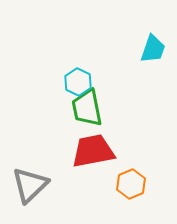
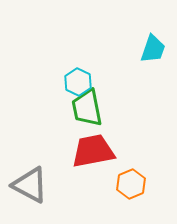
gray triangle: rotated 48 degrees counterclockwise
